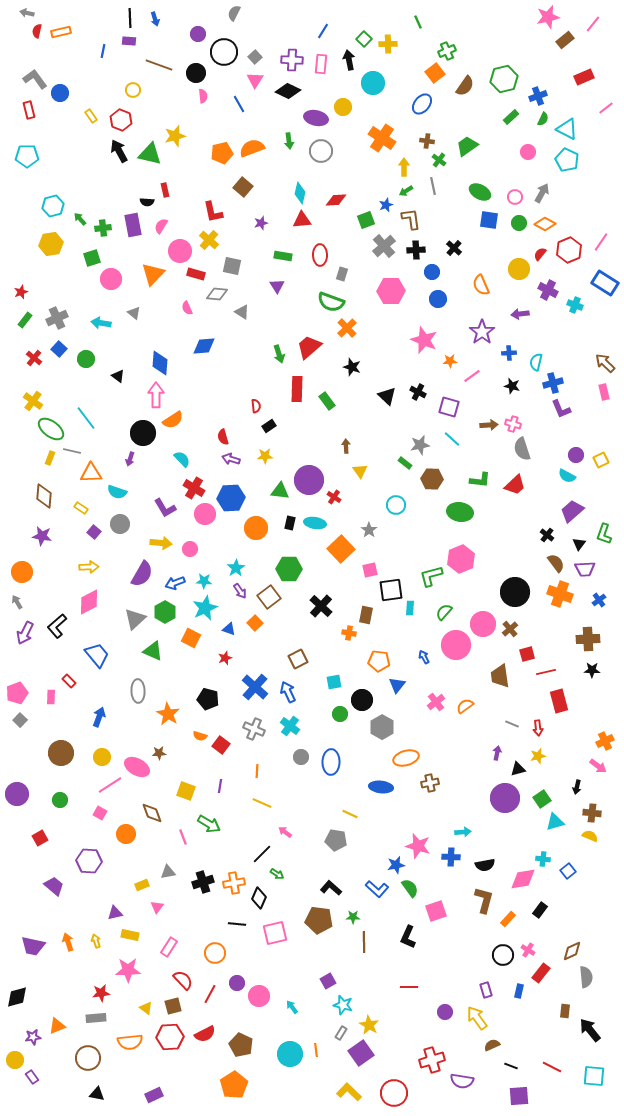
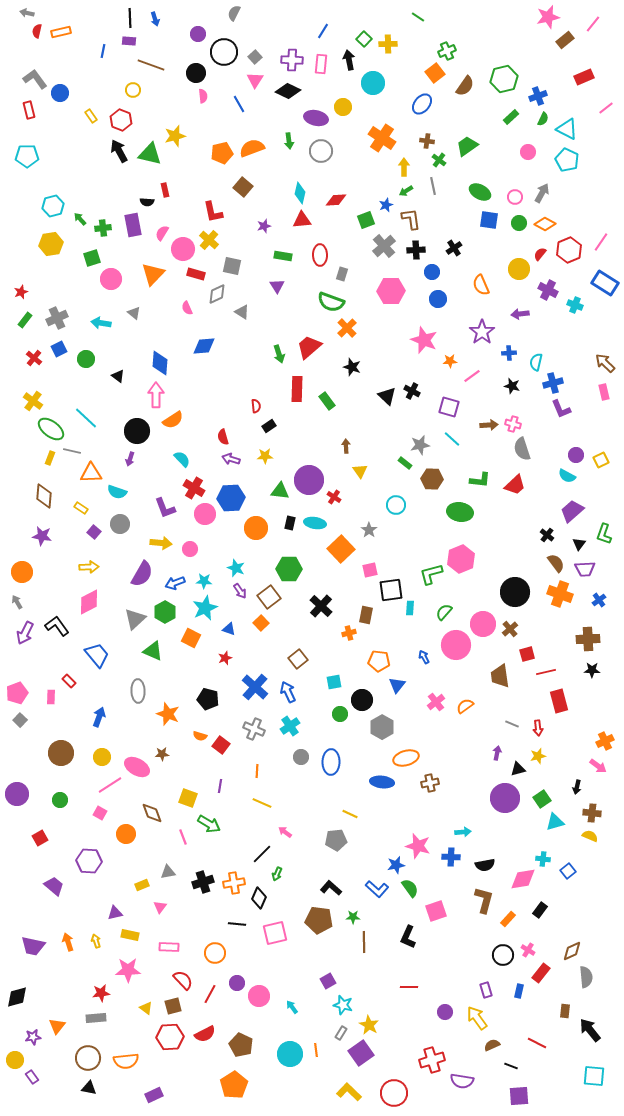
green line at (418, 22): moved 5 px up; rotated 32 degrees counterclockwise
brown line at (159, 65): moved 8 px left
purple star at (261, 223): moved 3 px right, 3 px down
pink semicircle at (161, 226): moved 1 px right, 7 px down
black cross at (454, 248): rotated 14 degrees clockwise
pink circle at (180, 251): moved 3 px right, 2 px up
gray diamond at (217, 294): rotated 30 degrees counterclockwise
blue square at (59, 349): rotated 21 degrees clockwise
black cross at (418, 392): moved 6 px left, 1 px up
cyan line at (86, 418): rotated 10 degrees counterclockwise
black circle at (143, 433): moved 6 px left, 2 px up
purple L-shape at (165, 508): rotated 10 degrees clockwise
cyan star at (236, 568): rotated 18 degrees counterclockwise
green L-shape at (431, 576): moved 2 px up
orange square at (255, 623): moved 6 px right
black L-shape at (57, 626): rotated 95 degrees clockwise
orange cross at (349, 633): rotated 24 degrees counterclockwise
brown square at (298, 659): rotated 12 degrees counterclockwise
orange star at (168, 714): rotated 10 degrees counterclockwise
cyan cross at (290, 726): rotated 18 degrees clockwise
brown star at (159, 753): moved 3 px right, 1 px down
blue ellipse at (381, 787): moved 1 px right, 5 px up
yellow square at (186, 791): moved 2 px right, 7 px down
gray pentagon at (336, 840): rotated 15 degrees counterclockwise
green arrow at (277, 874): rotated 80 degrees clockwise
pink triangle at (157, 907): moved 3 px right
pink rectangle at (169, 947): rotated 60 degrees clockwise
orange triangle at (57, 1026): rotated 30 degrees counterclockwise
orange semicircle at (130, 1042): moved 4 px left, 19 px down
red line at (552, 1067): moved 15 px left, 24 px up
black triangle at (97, 1094): moved 8 px left, 6 px up
